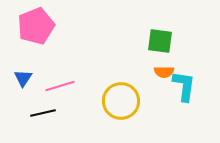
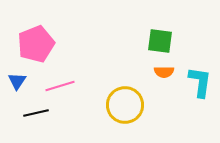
pink pentagon: moved 18 px down
blue triangle: moved 6 px left, 3 px down
cyan L-shape: moved 16 px right, 4 px up
yellow circle: moved 4 px right, 4 px down
black line: moved 7 px left
